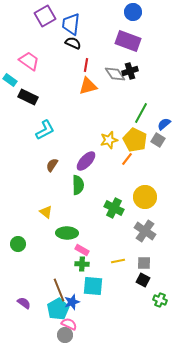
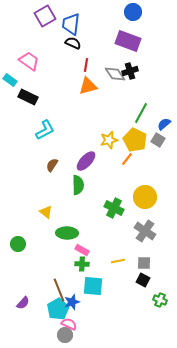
purple semicircle at (24, 303): moved 1 px left; rotated 96 degrees clockwise
